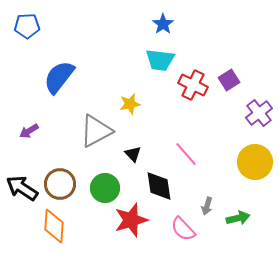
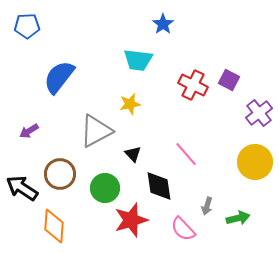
cyan trapezoid: moved 22 px left
purple square: rotated 30 degrees counterclockwise
brown circle: moved 10 px up
